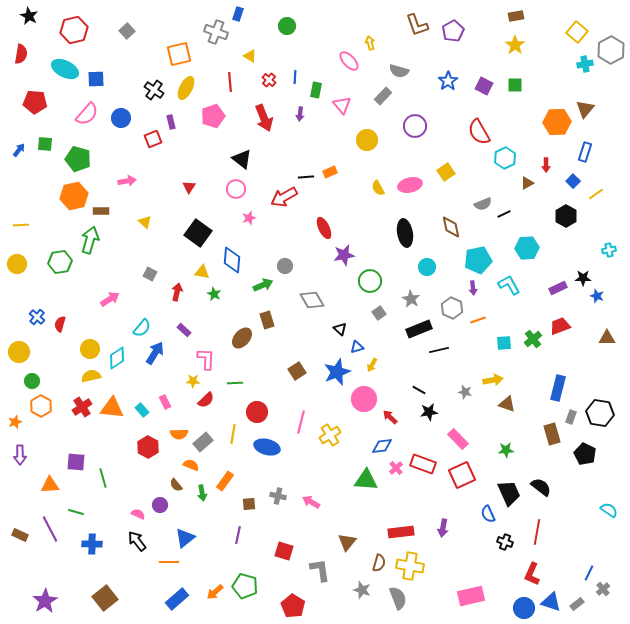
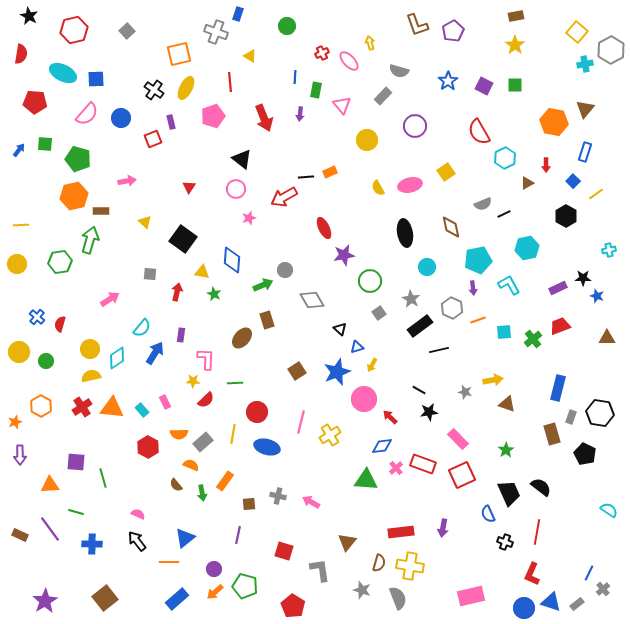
cyan ellipse at (65, 69): moved 2 px left, 4 px down
red cross at (269, 80): moved 53 px right, 27 px up; rotated 24 degrees clockwise
orange hexagon at (557, 122): moved 3 px left; rotated 12 degrees clockwise
black square at (198, 233): moved 15 px left, 6 px down
cyan hexagon at (527, 248): rotated 10 degrees counterclockwise
gray circle at (285, 266): moved 4 px down
gray square at (150, 274): rotated 24 degrees counterclockwise
black rectangle at (419, 329): moved 1 px right, 3 px up; rotated 15 degrees counterclockwise
purple rectangle at (184, 330): moved 3 px left, 5 px down; rotated 56 degrees clockwise
cyan square at (504, 343): moved 11 px up
green circle at (32, 381): moved 14 px right, 20 px up
green star at (506, 450): rotated 28 degrees counterclockwise
purple circle at (160, 505): moved 54 px right, 64 px down
purple line at (50, 529): rotated 8 degrees counterclockwise
